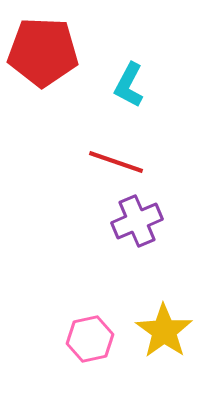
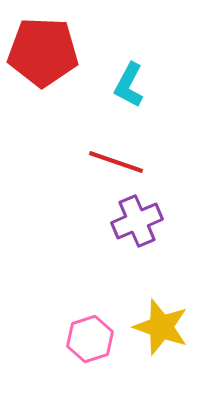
yellow star: moved 3 px left, 4 px up; rotated 16 degrees counterclockwise
pink hexagon: rotated 6 degrees counterclockwise
